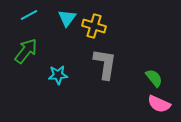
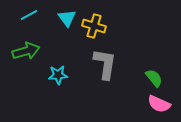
cyan triangle: rotated 12 degrees counterclockwise
green arrow: rotated 36 degrees clockwise
